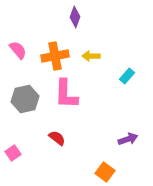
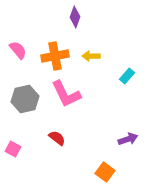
pink L-shape: rotated 28 degrees counterclockwise
pink square: moved 4 px up; rotated 28 degrees counterclockwise
